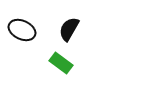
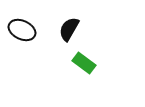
green rectangle: moved 23 px right
